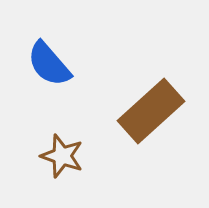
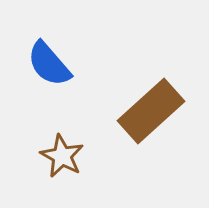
brown star: rotated 9 degrees clockwise
